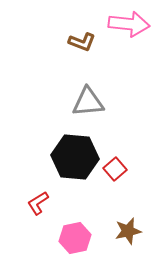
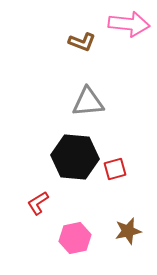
red square: rotated 25 degrees clockwise
